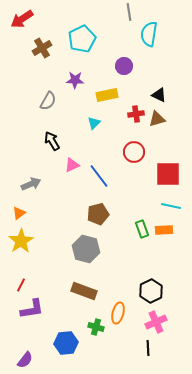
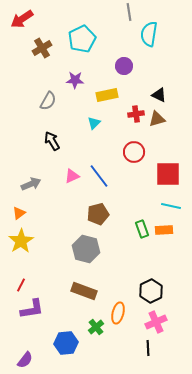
pink triangle: moved 11 px down
green cross: rotated 35 degrees clockwise
